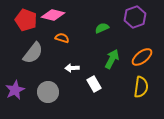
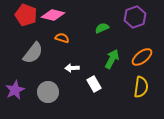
red pentagon: moved 5 px up
